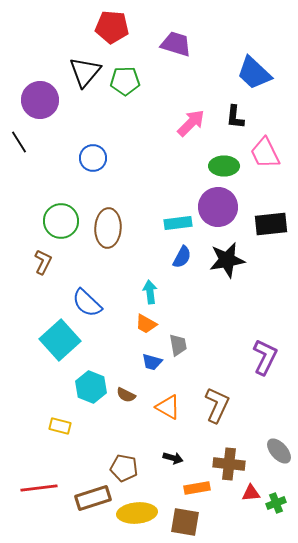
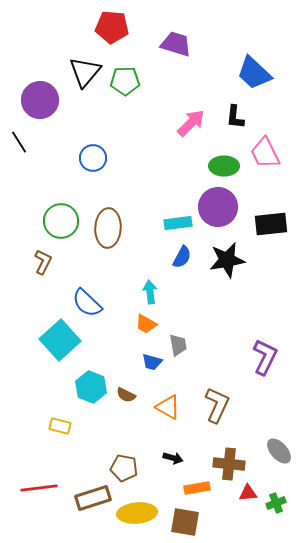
red triangle at (251, 493): moved 3 px left
